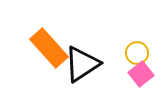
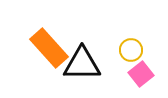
yellow circle: moved 6 px left, 3 px up
black triangle: rotated 33 degrees clockwise
